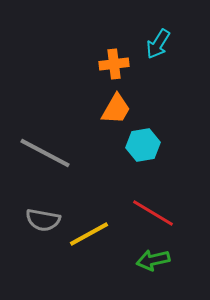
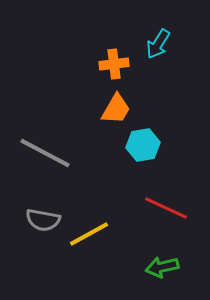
red line: moved 13 px right, 5 px up; rotated 6 degrees counterclockwise
green arrow: moved 9 px right, 7 px down
